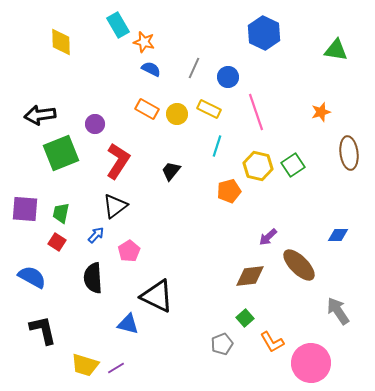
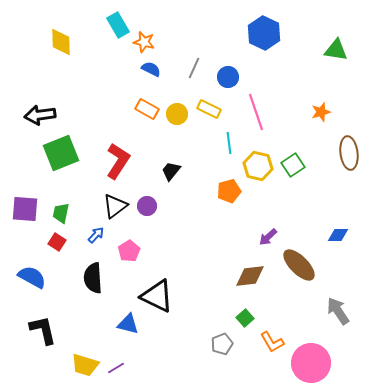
purple circle at (95, 124): moved 52 px right, 82 px down
cyan line at (217, 146): moved 12 px right, 3 px up; rotated 25 degrees counterclockwise
